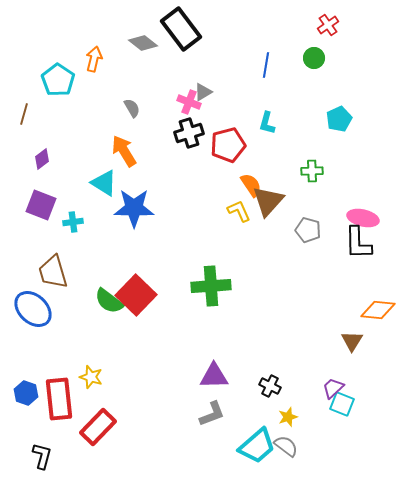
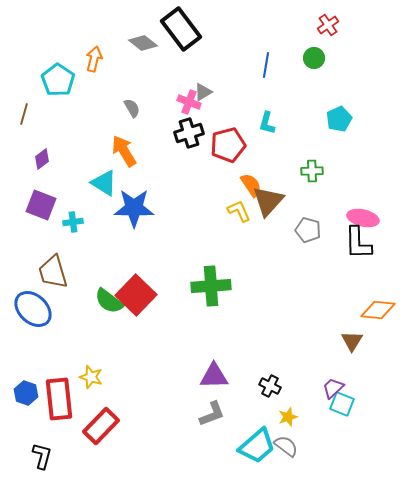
red rectangle at (98, 427): moved 3 px right, 1 px up
